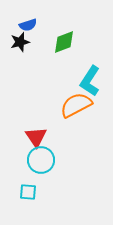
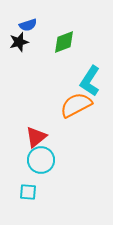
black star: moved 1 px left
red triangle: rotated 25 degrees clockwise
